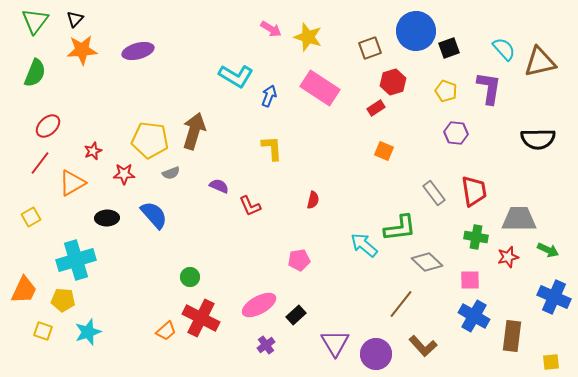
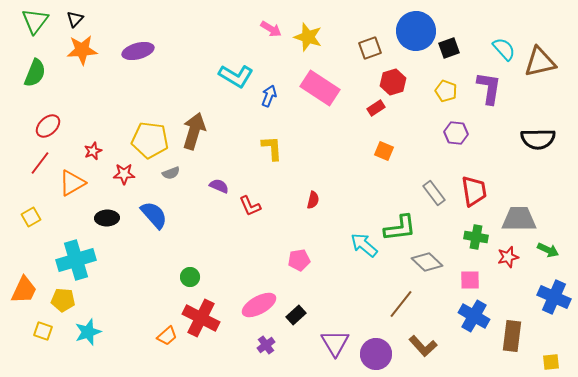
orange trapezoid at (166, 331): moved 1 px right, 5 px down
